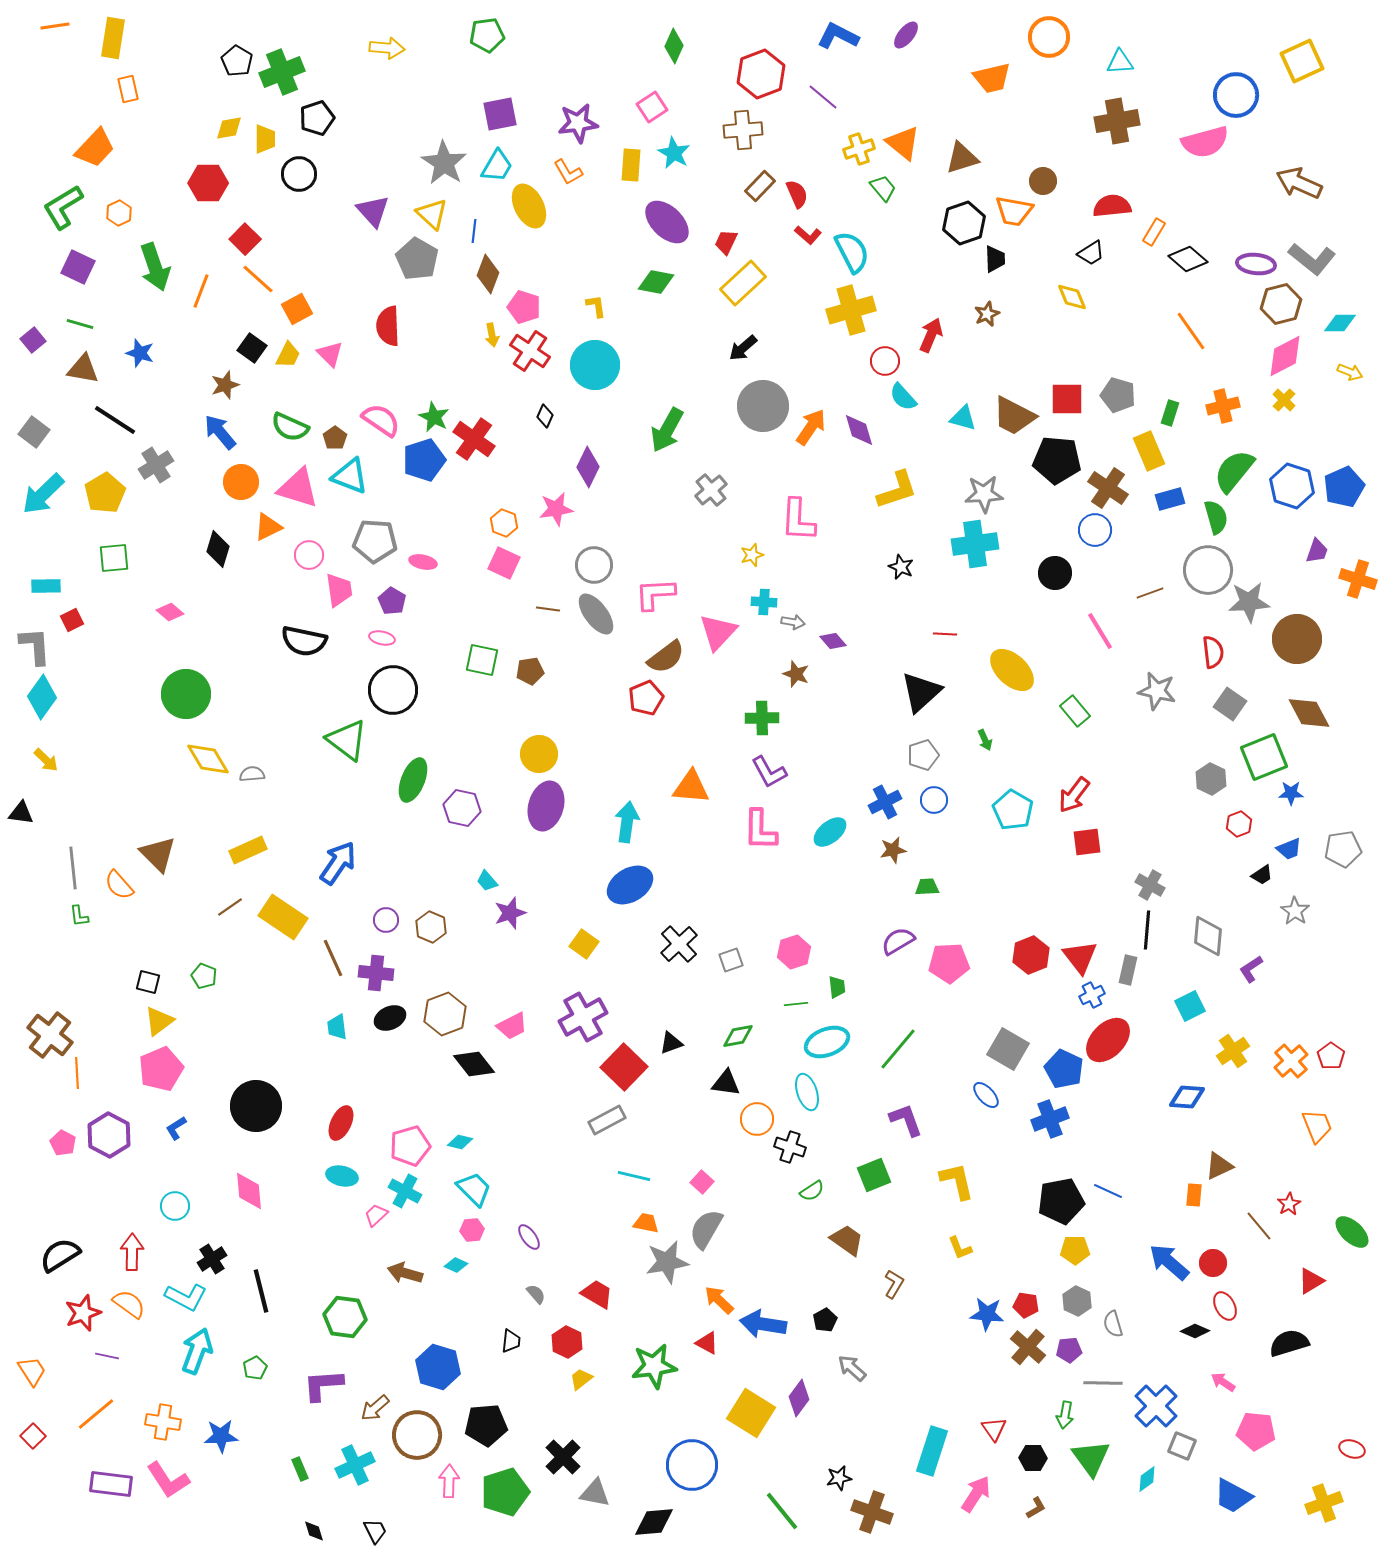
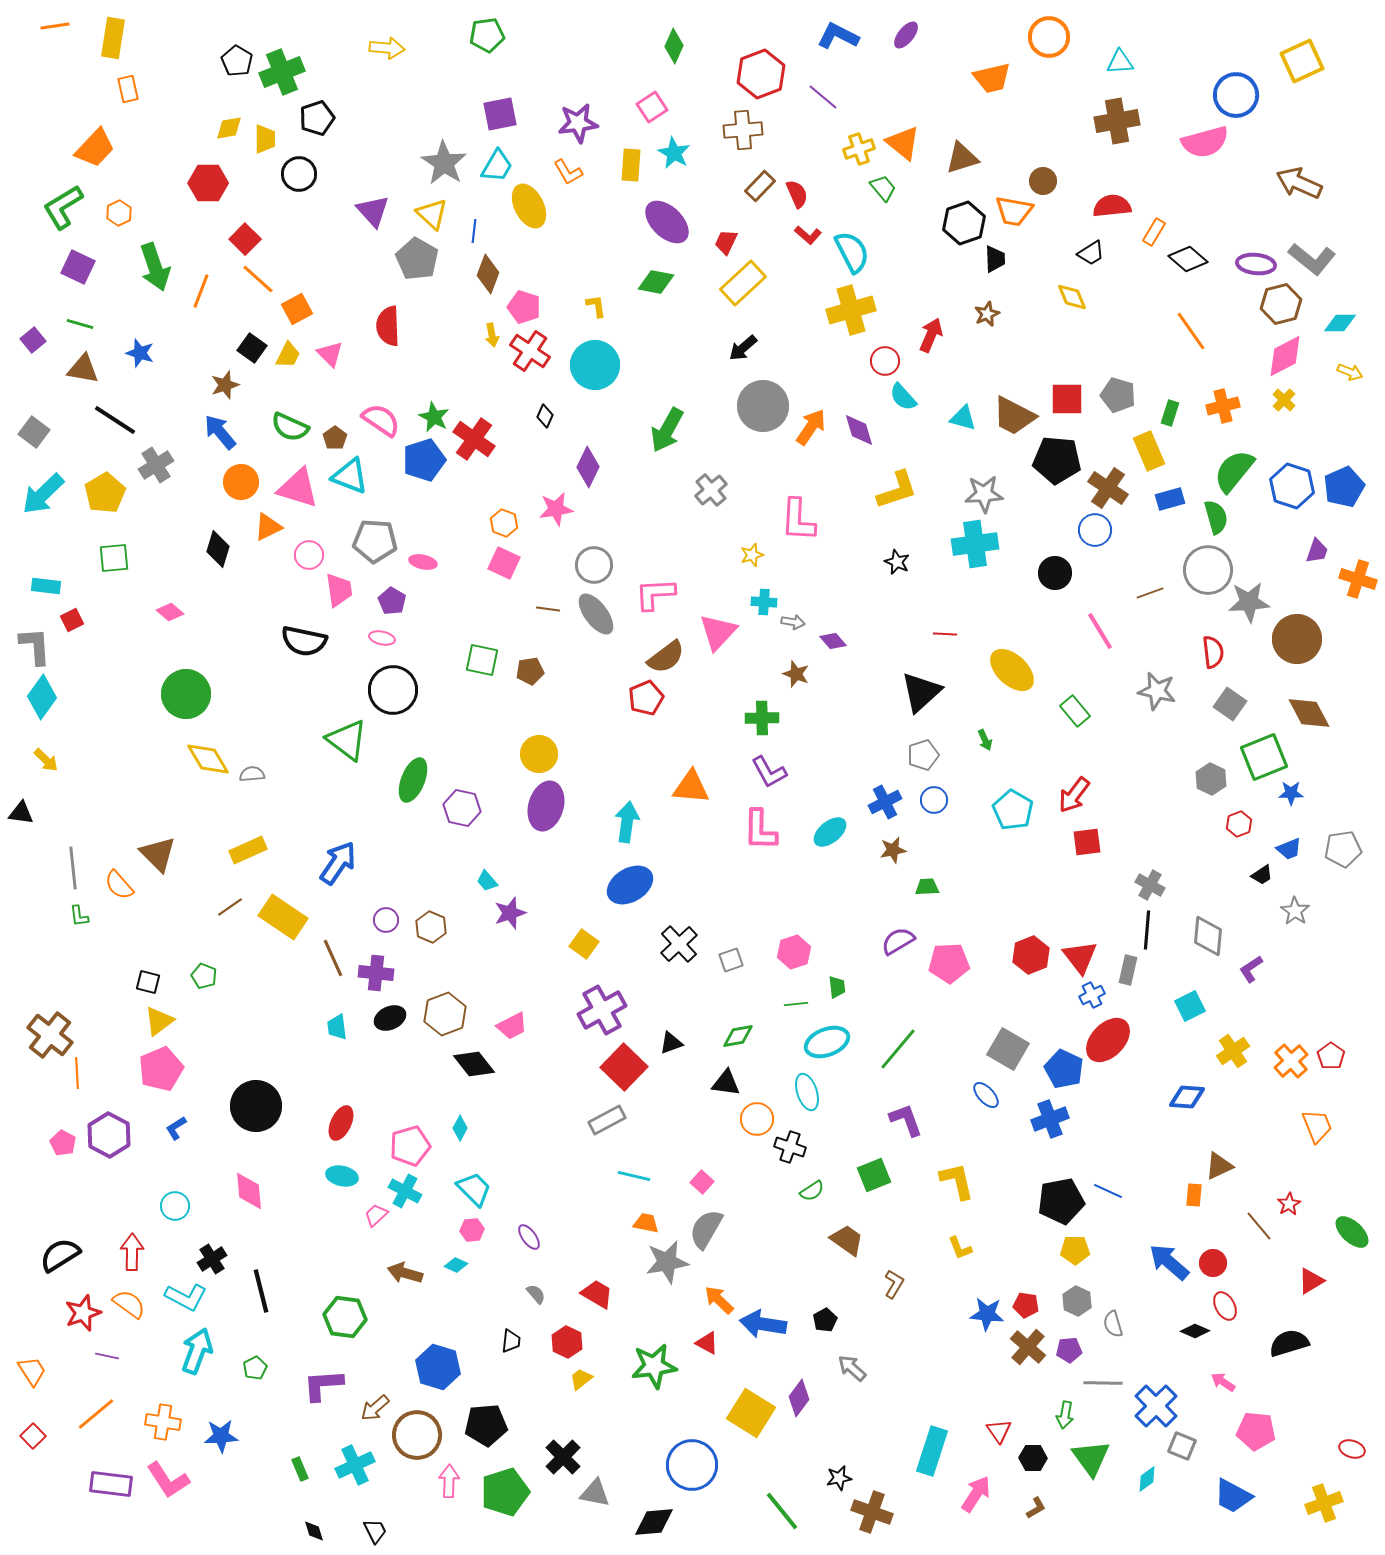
black star at (901, 567): moved 4 px left, 5 px up
cyan rectangle at (46, 586): rotated 8 degrees clockwise
purple cross at (583, 1017): moved 19 px right, 7 px up
cyan diamond at (460, 1142): moved 14 px up; rotated 75 degrees counterclockwise
red triangle at (994, 1429): moved 5 px right, 2 px down
